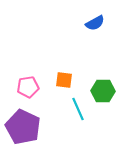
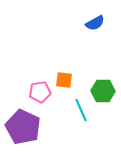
pink pentagon: moved 12 px right, 5 px down
cyan line: moved 3 px right, 1 px down
